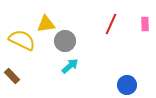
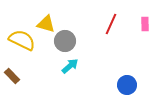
yellow triangle: rotated 24 degrees clockwise
